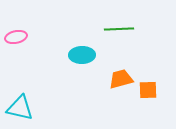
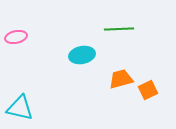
cyan ellipse: rotated 10 degrees counterclockwise
orange square: rotated 24 degrees counterclockwise
